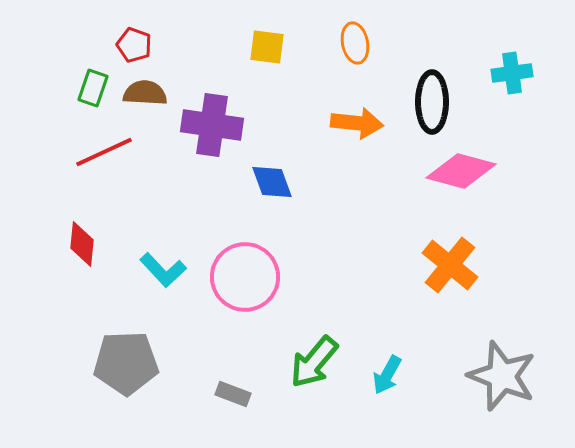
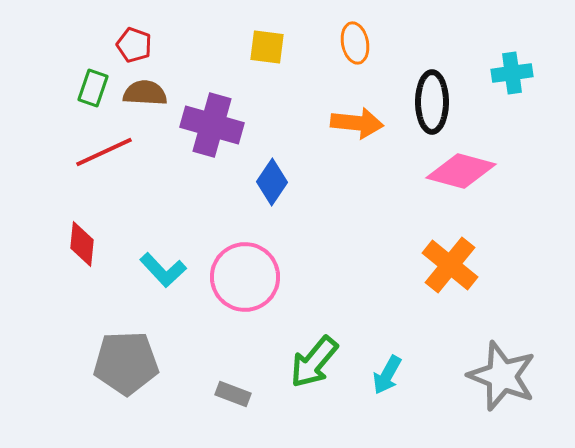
purple cross: rotated 8 degrees clockwise
blue diamond: rotated 54 degrees clockwise
